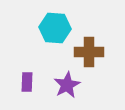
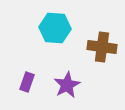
brown cross: moved 13 px right, 5 px up; rotated 8 degrees clockwise
purple rectangle: rotated 18 degrees clockwise
